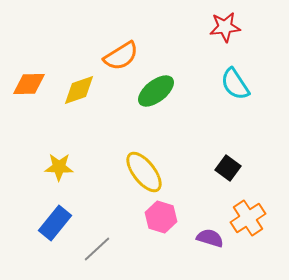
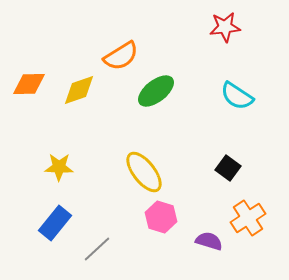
cyan semicircle: moved 2 px right, 12 px down; rotated 24 degrees counterclockwise
purple semicircle: moved 1 px left, 3 px down
